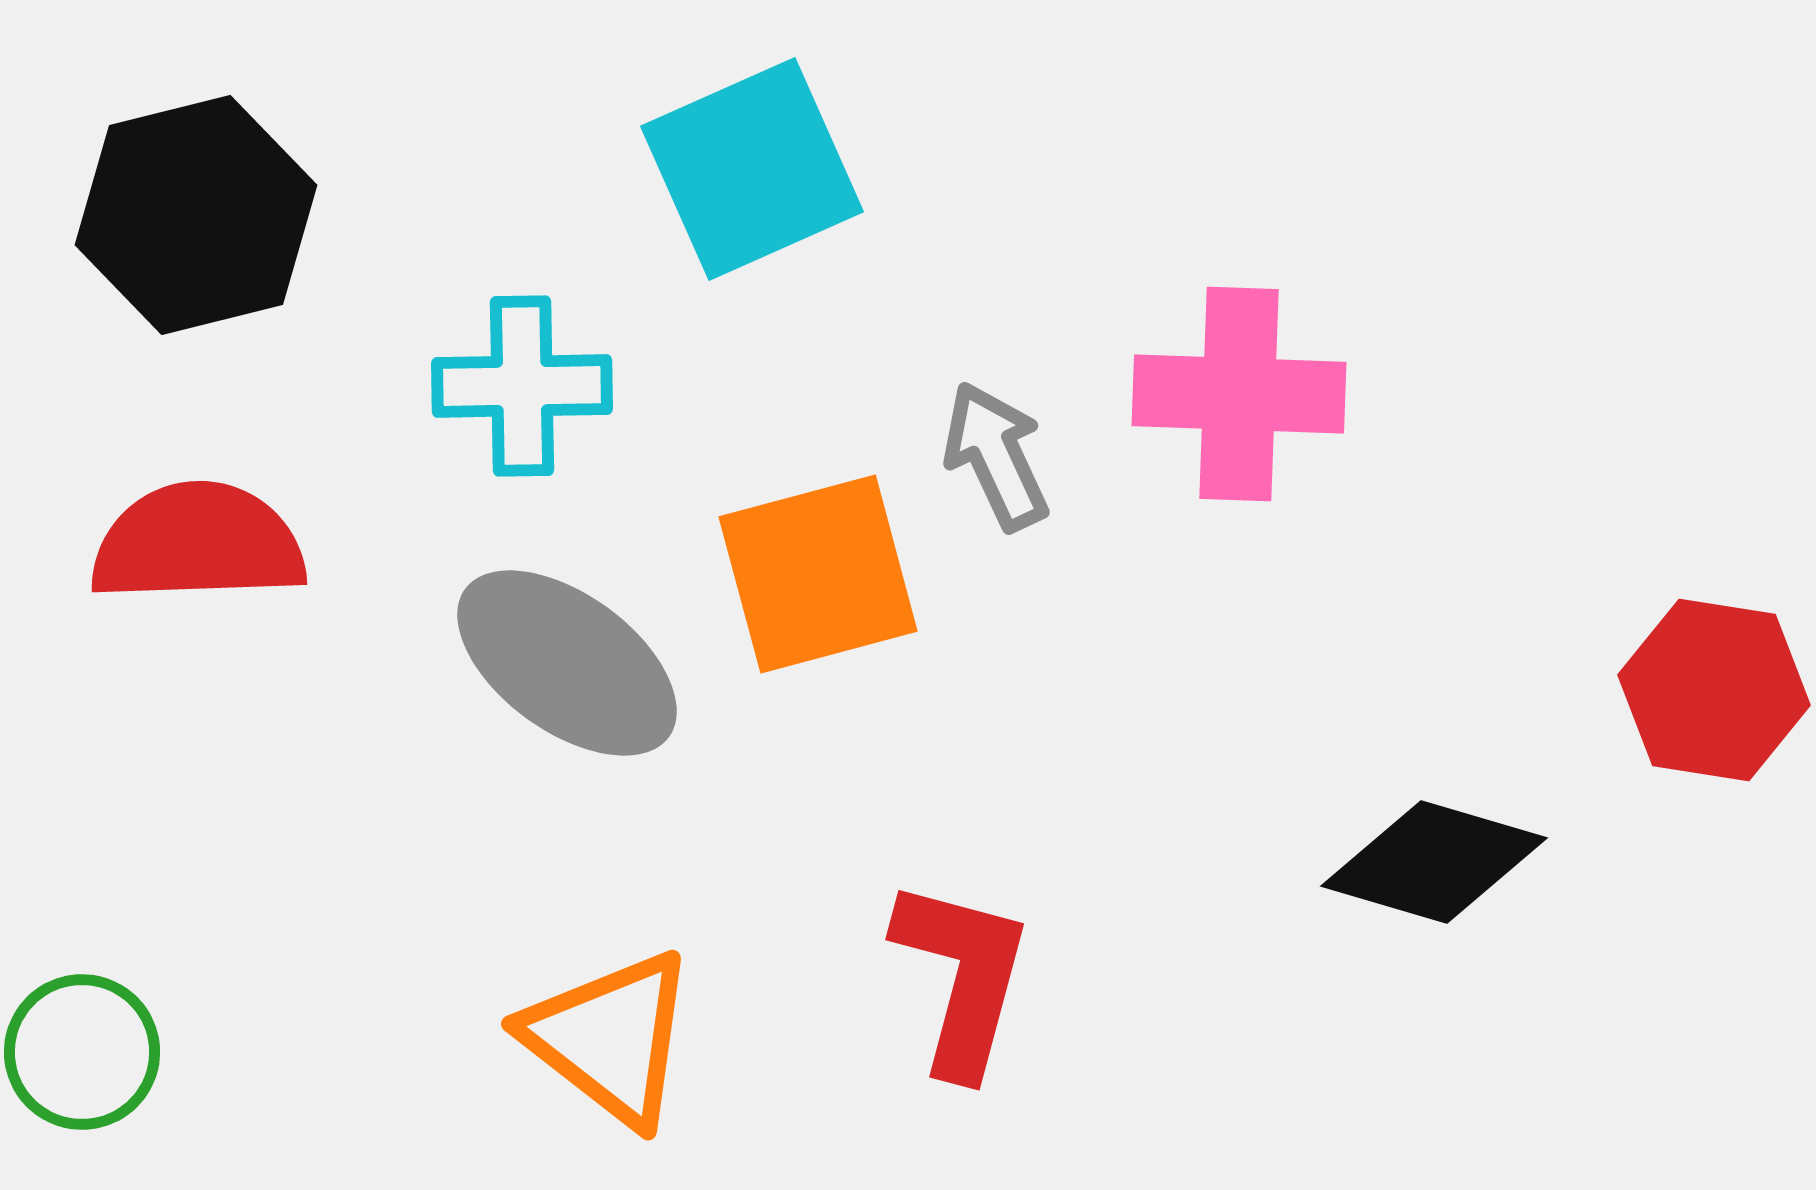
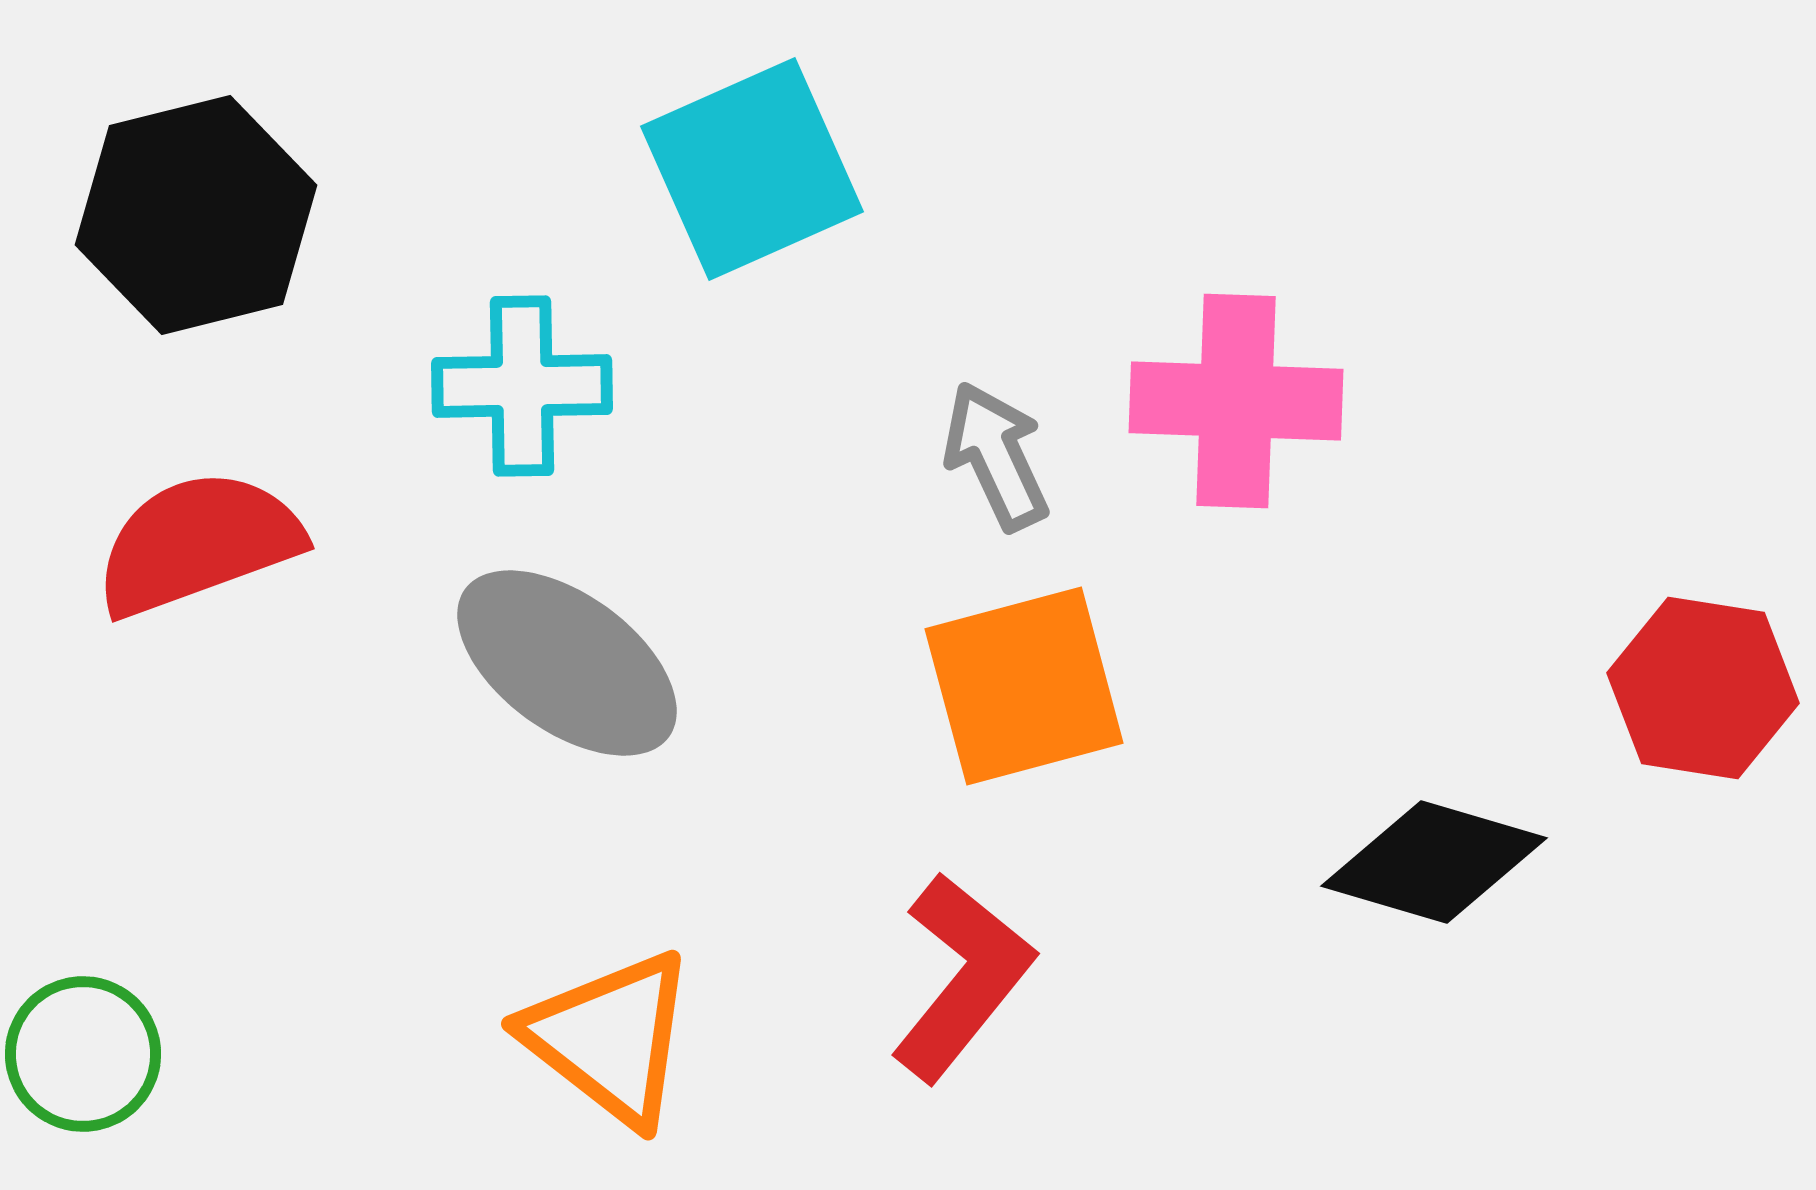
pink cross: moved 3 px left, 7 px down
red semicircle: rotated 18 degrees counterclockwise
orange square: moved 206 px right, 112 px down
red hexagon: moved 11 px left, 2 px up
red L-shape: rotated 24 degrees clockwise
green circle: moved 1 px right, 2 px down
